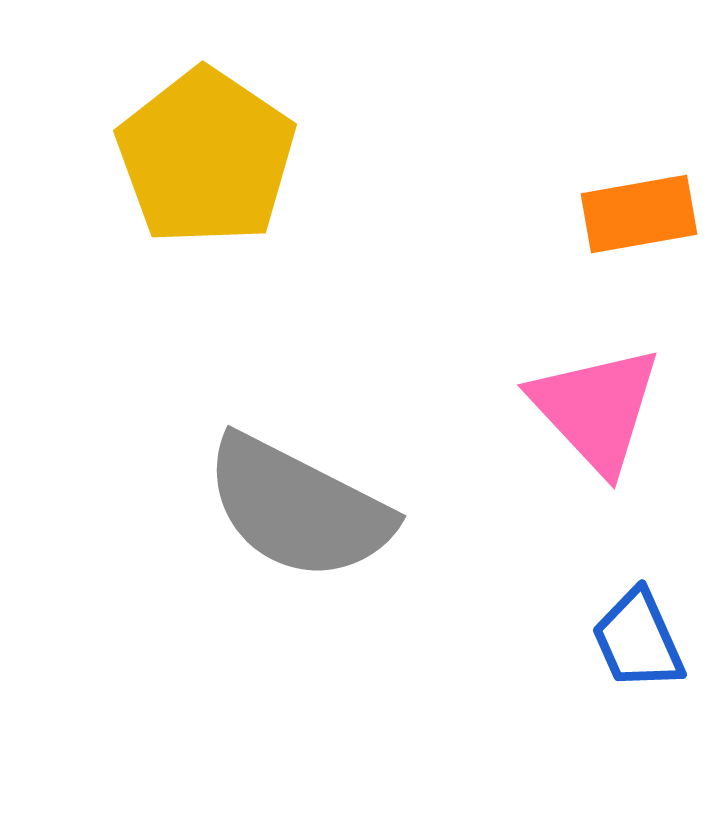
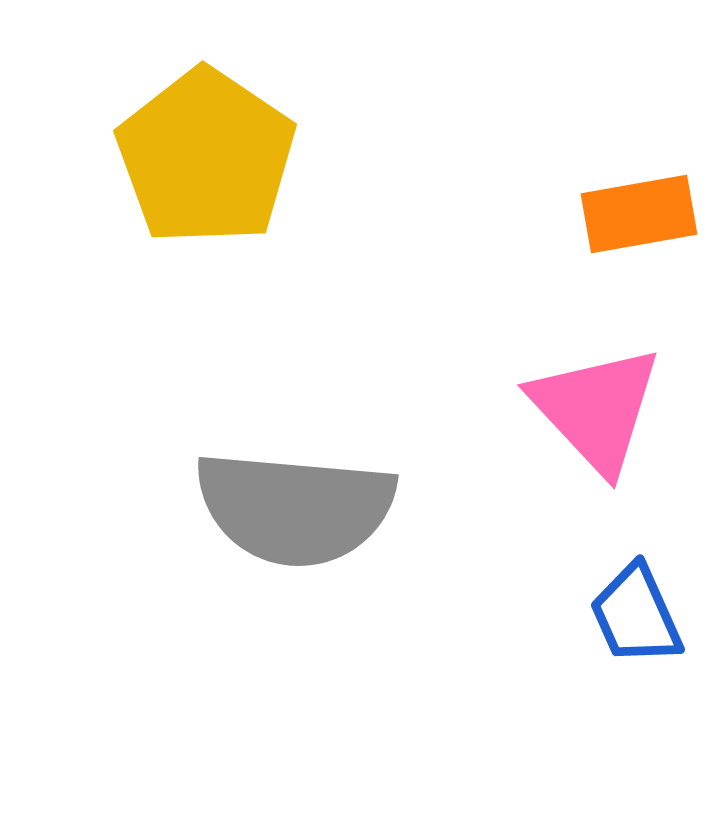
gray semicircle: moved 3 px left; rotated 22 degrees counterclockwise
blue trapezoid: moved 2 px left, 25 px up
